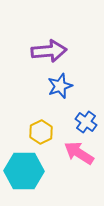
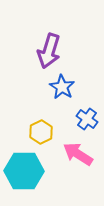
purple arrow: rotated 112 degrees clockwise
blue star: moved 2 px right, 1 px down; rotated 20 degrees counterclockwise
blue cross: moved 1 px right, 3 px up
pink arrow: moved 1 px left, 1 px down
